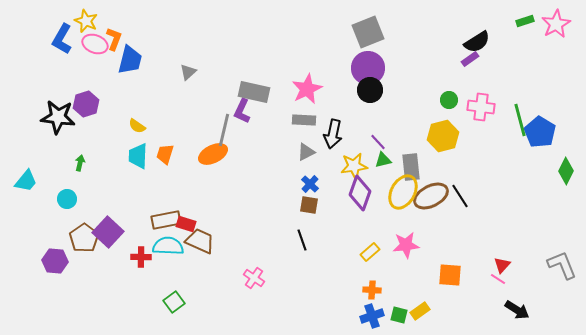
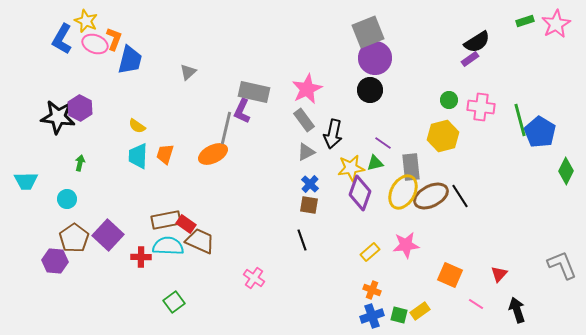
purple circle at (368, 68): moved 7 px right, 10 px up
purple hexagon at (86, 104): moved 6 px left, 4 px down; rotated 15 degrees counterclockwise
gray rectangle at (304, 120): rotated 50 degrees clockwise
gray line at (224, 130): moved 2 px right, 2 px up
purple line at (378, 142): moved 5 px right, 1 px down; rotated 12 degrees counterclockwise
green triangle at (383, 160): moved 8 px left, 3 px down
yellow star at (354, 166): moved 3 px left, 2 px down
cyan trapezoid at (26, 181): rotated 50 degrees clockwise
red rectangle at (186, 224): rotated 18 degrees clockwise
purple square at (108, 232): moved 3 px down
brown pentagon at (84, 238): moved 10 px left
red triangle at (502, 265): moved 3 px left, 9 px down
orange square at (450, 275): rotated 20 degrees clockwise
pink line at (498, 279): moved 22 px left, 25 px down
orange cross at (372, 290): rotated 18 degrees clockwise
black arrow at (517, 310): rotated 140 degrees counterclockwise
